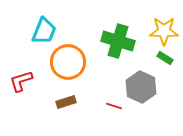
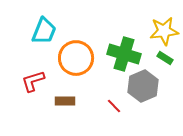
yellow star: rotated 8 degrees counterclockwise
green cross: moved 6 px right, 13 px down
orange circle: moved 8 px right, 4 px up
red L-shape: moved 12 px right
gray hexagon: moved 2 px right, 1 px up; rotated 12 degrees clockwise
brown rectangle: moved 1 px left, 1 px up; rotated 18 degrees clockwise
red line: rotated 28 degrees clockwise
